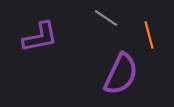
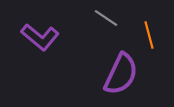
purple L-shape: rotated 51 degrees clockwise
